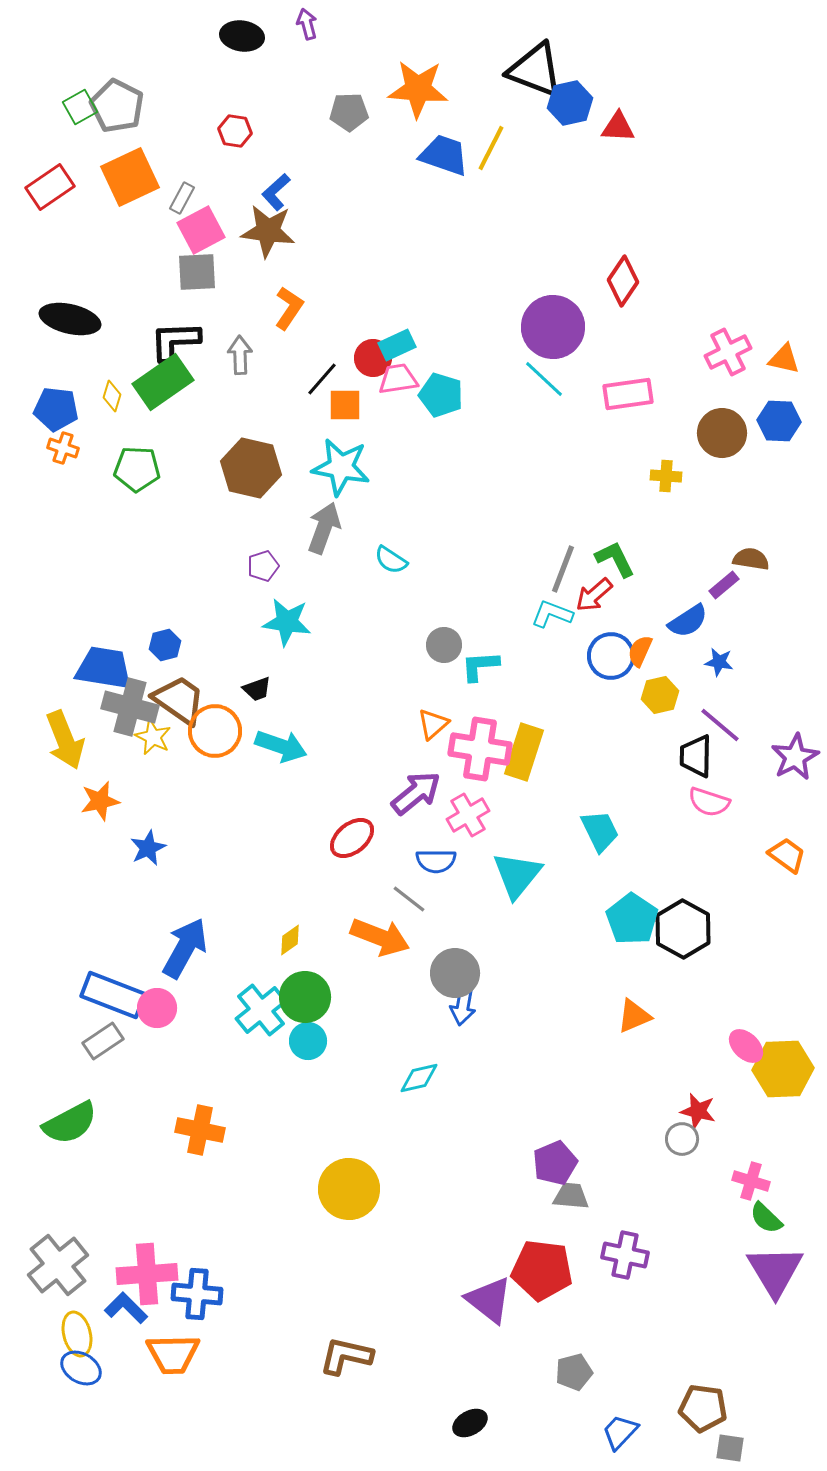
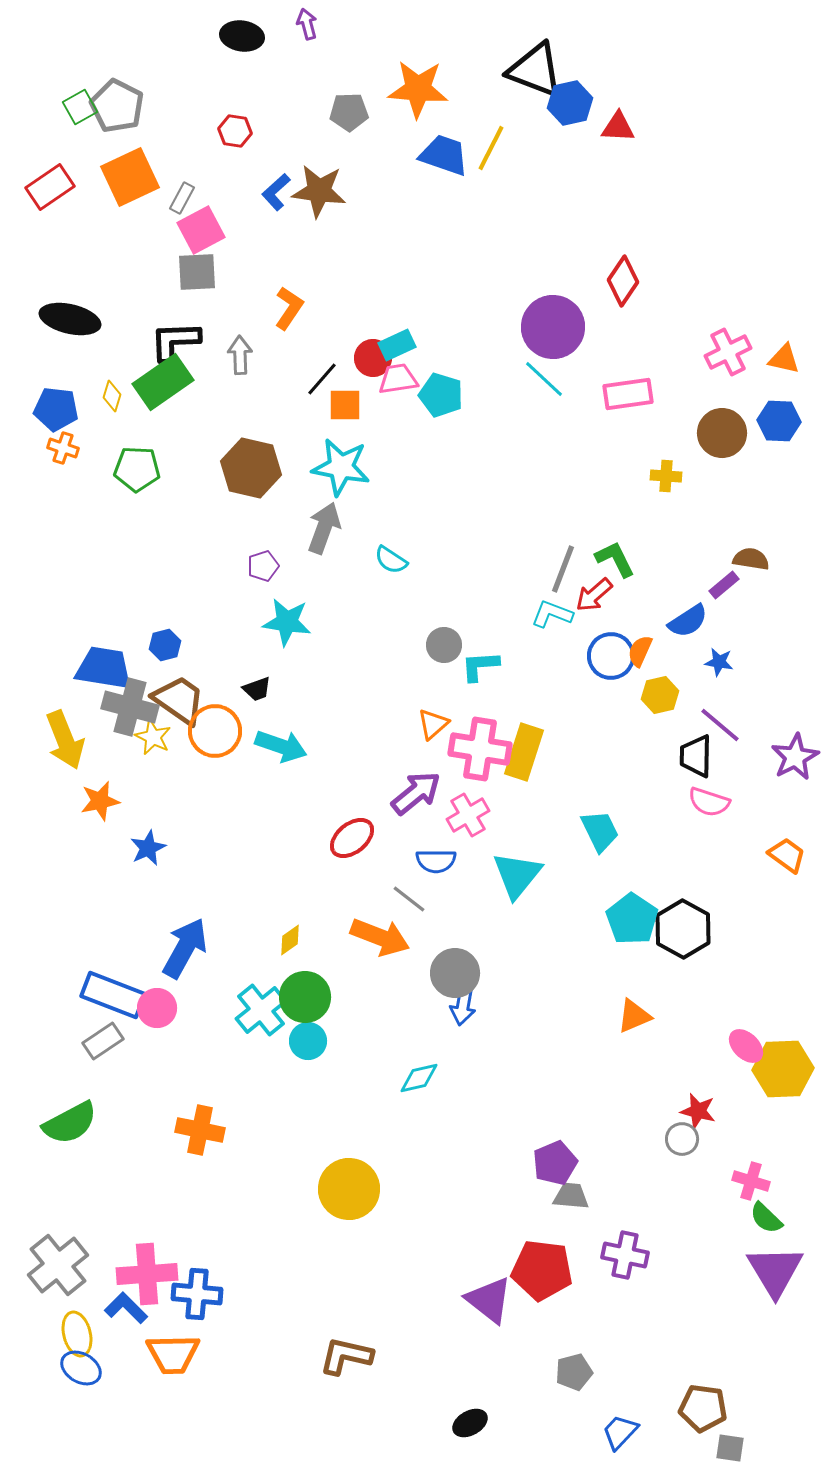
brown star at (268, 231): moved 51 px right, 40 px up
